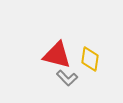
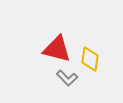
red triangle: moved 6 px up
